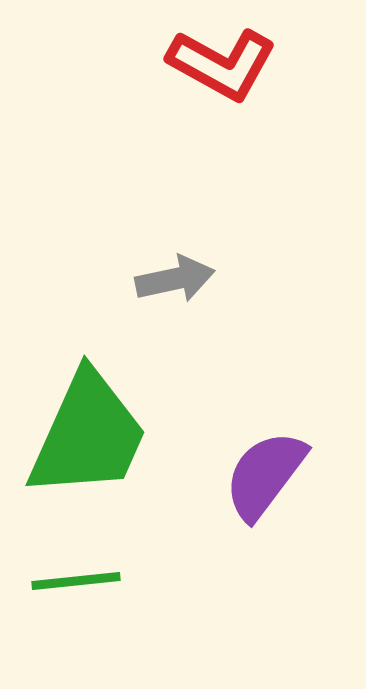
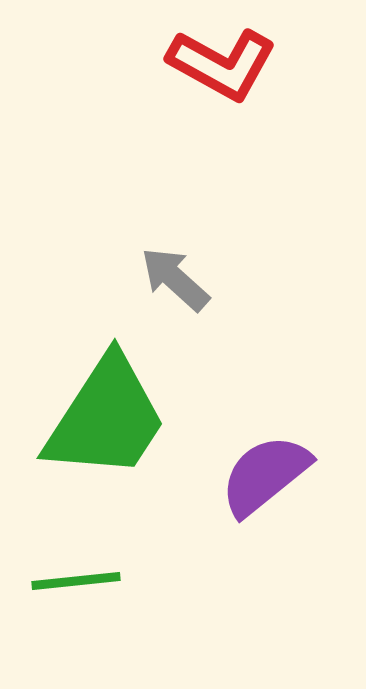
gray arrow: rotated 126 degrees counterclockwise
green trapezoid: moved 18 px right, 17 px up; rotated 9 degrees clockwise
purple semicircle: rotated 14 degrees clockwise
